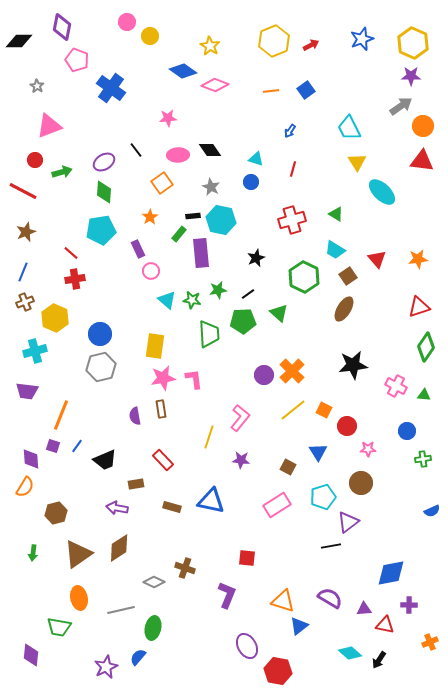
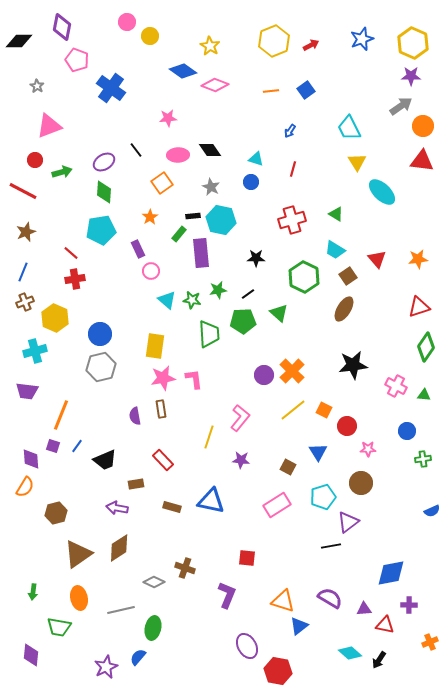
black star at (256, 258): rotated 24 degrees clockwise
green arrow at (33, 553): moved 39 px down
